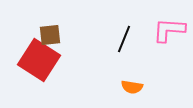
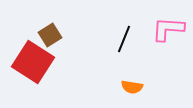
pink L-shape: moved 1 px left, 1 px up
brown square: rotated 25 degrees counterclockwise
red square: moved 6 px left, 2 px down
